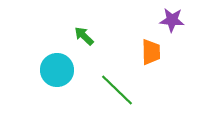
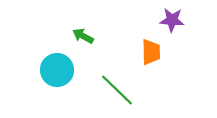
green arrow: moved 1 px left; rotated 15 degrees counterclockwise
